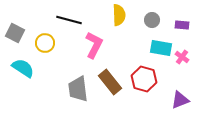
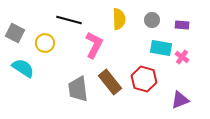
yellow semicircle: moved 4 px down
